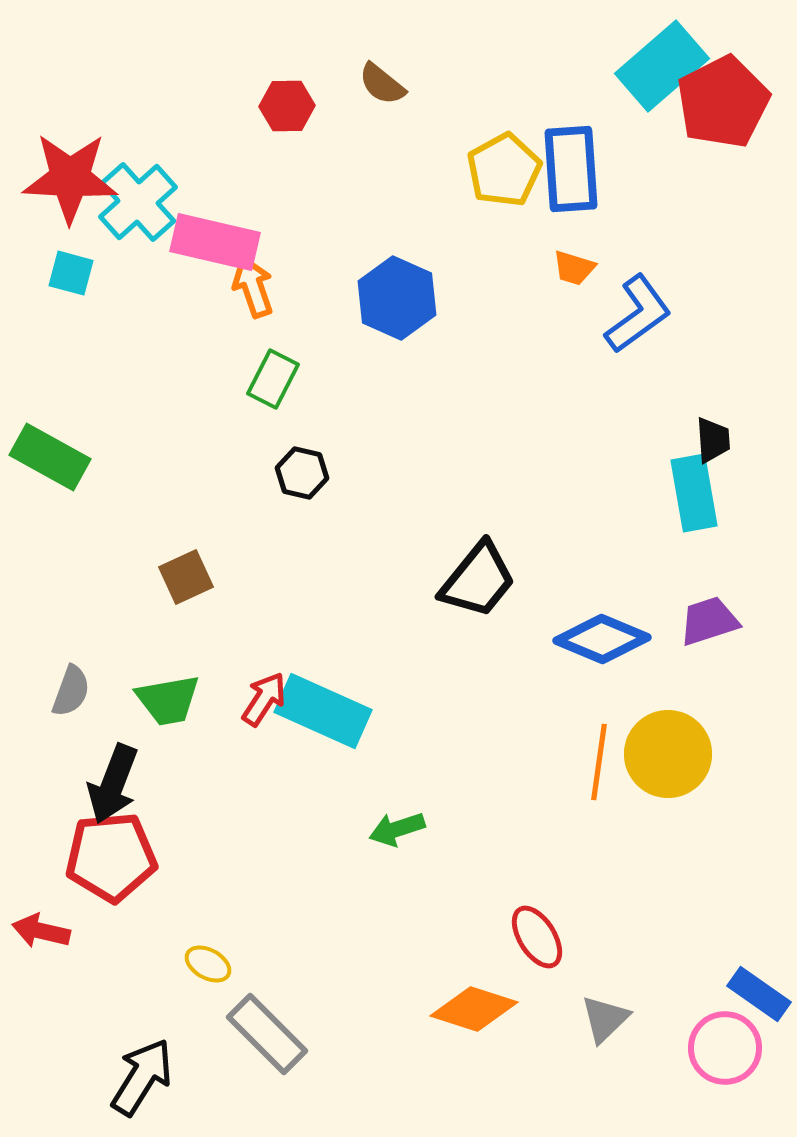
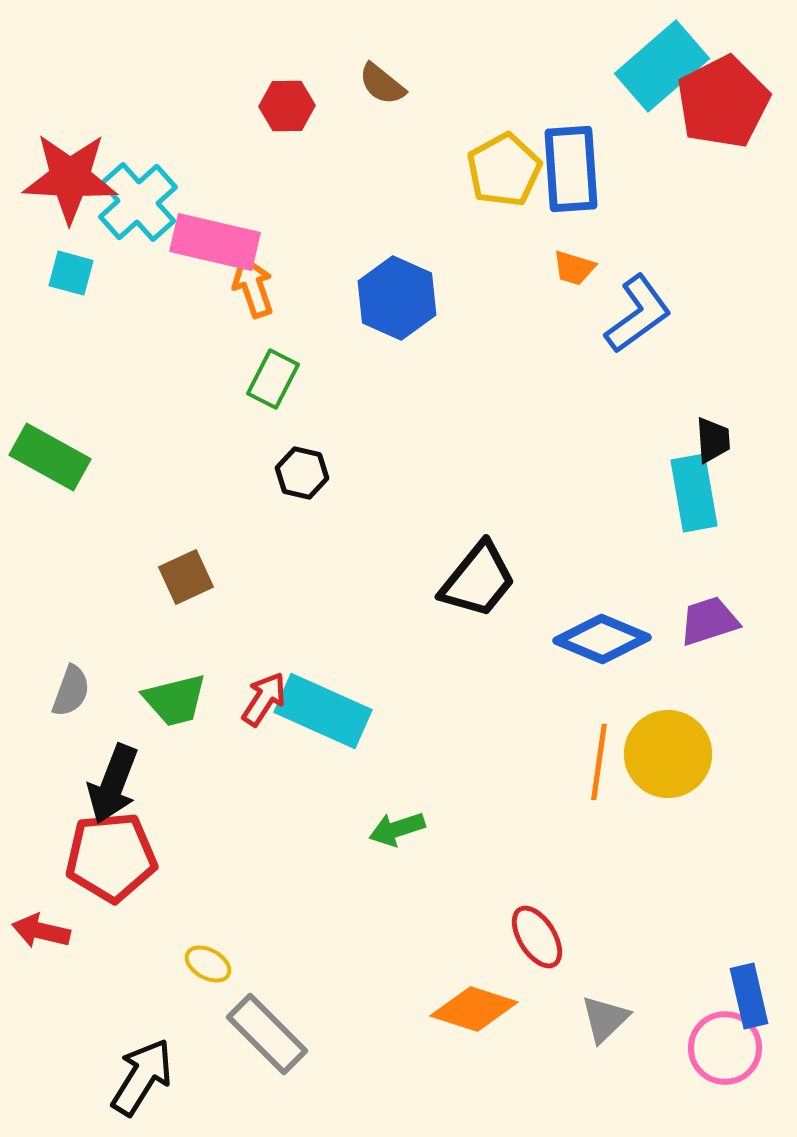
green trapezoid at (168, 700): moved 7 px right; rotated 4 degrees counterclockwise
blue rectangle at (759, 994): moved 10 px left, 2 px down; rotated 42 degrees clockwise
